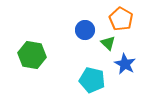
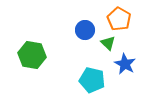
orange pentagon: moved 2 px left
